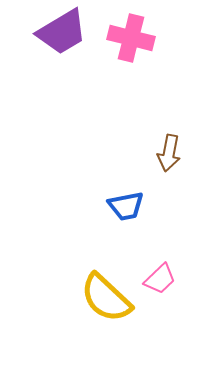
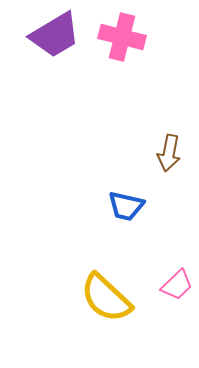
purple trapezoid: moved 7 px left, 3 px down
pink cross: moved 9 px left, 1 px up
blue trapezoid: rotated 24 degrees clockwise
pink trapezoid: moved 17 px right, 6 px down
